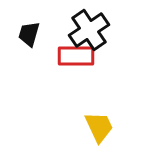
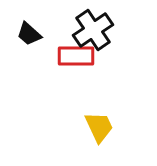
black cross: moved 4 px right
black trapezoid: rotated 64 degrees counterclockwise
